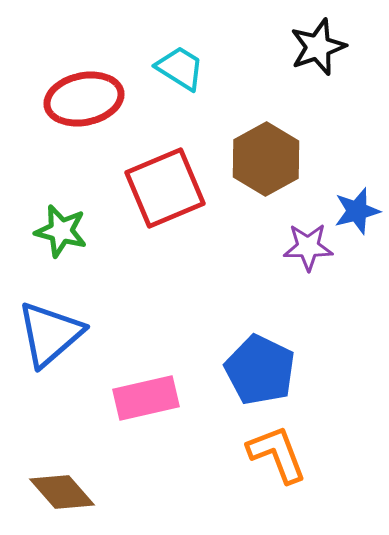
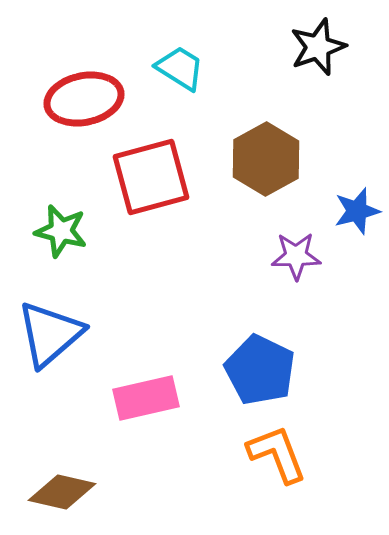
red square: moved 14 px left, 11 px up; rotated 8 degrees clockwise
purple star: moved 12 px left, 9 px down
brown diamond: rotated 36 degrees counterclockwise
